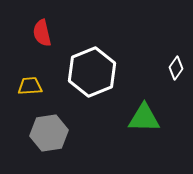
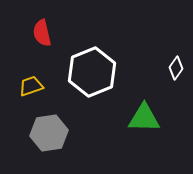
yellow trapezoid: moved 1 px right; rotated 15 degrees counterclockwise
